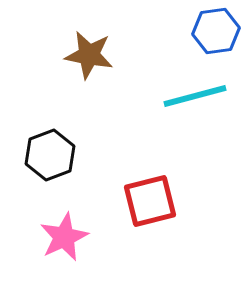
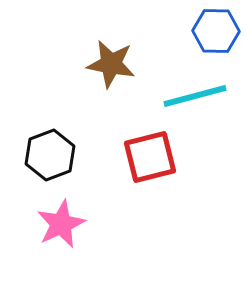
blue hexagon: rotated 9 degrees clockwise
brown star: moved 22 px right, 9 px down
red square: moved 44 px up
pink star: moved 3 px left, 13 px up
